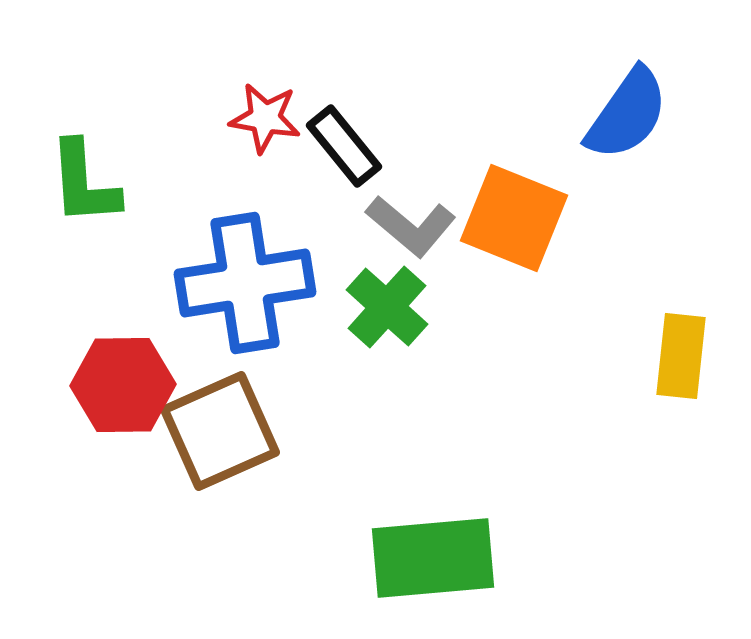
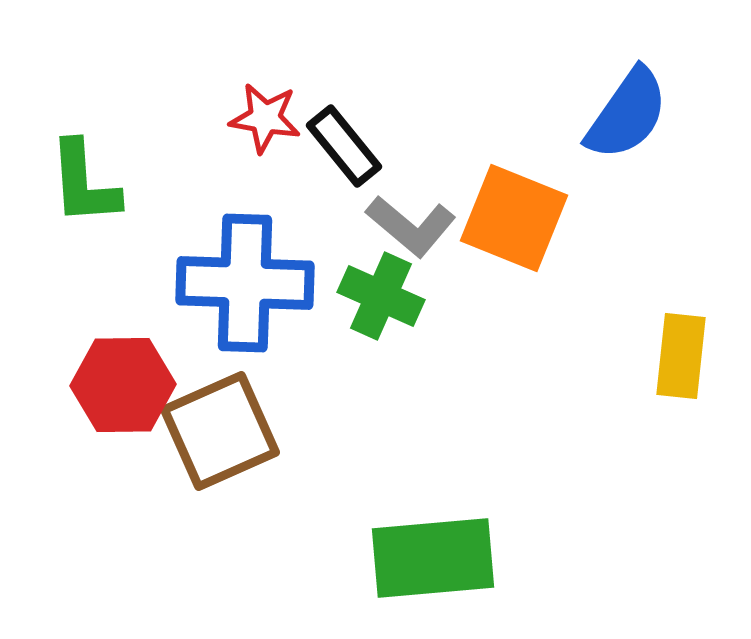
blue cross: rotated 11 degrees clockwise
green cross: moved 6 px left, 11 px up; rotated 18 degrees counterclockwise
